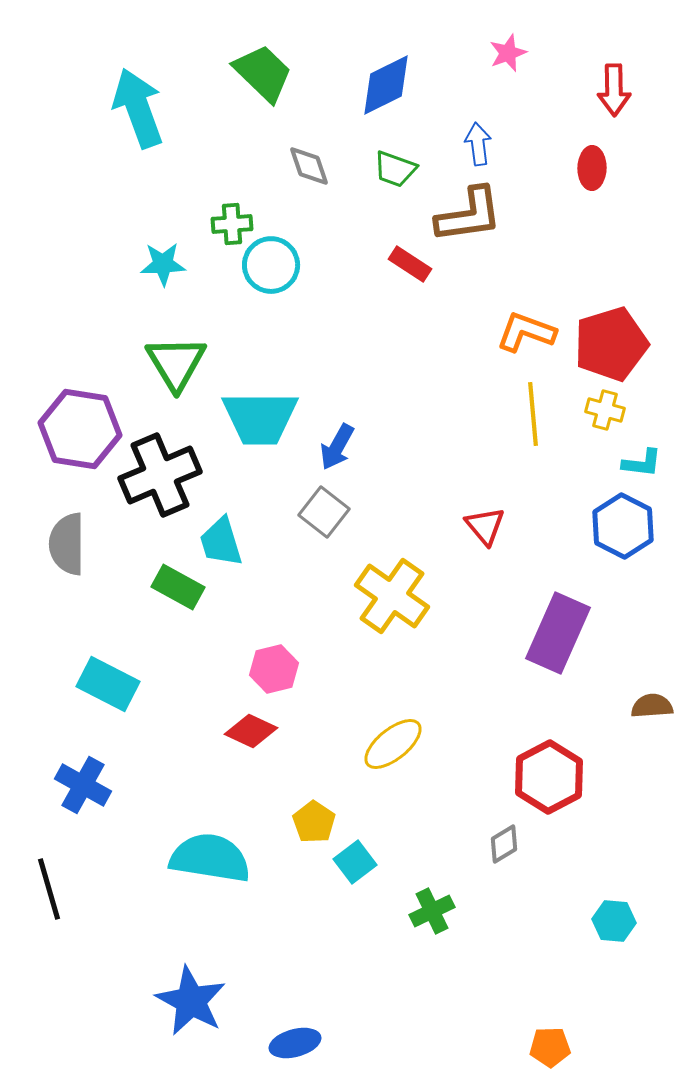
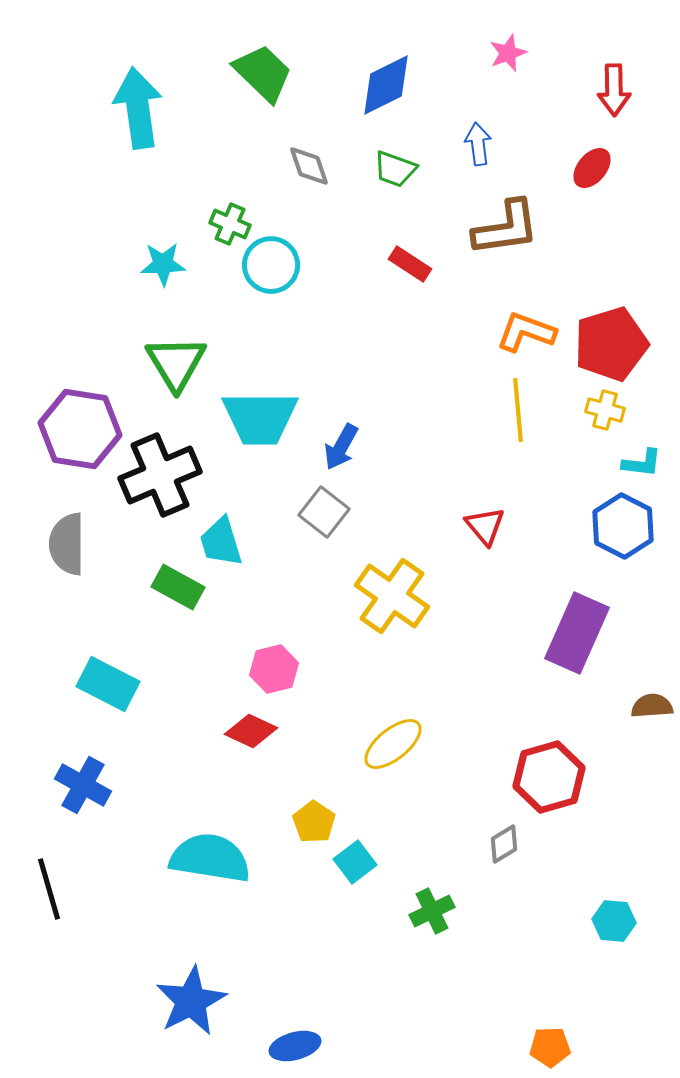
cyan arrow at (138, 108): rotated 12 degrees clockwise
red ellipse at (592, 168): rotated 39 degrees clockwise
brown L-shape at (469, 215): moved 37 px right, 13 px down
green cross at (232, 224): moved 2 px left; rotated 27 degrees clockwise
yellow line at (533, 414): moved 15 px left, 4 px up
blue arrow at (337, 447): moved 4 px right
purple rectangle at (558, 633): moved 19 px right
red hexagon at (549, 777): rotated 12 degrees clockwise
blue star at (191, 1001): rotated 16 degrees clockwise
blue ellipse at (295, 1043): moved 3 px down
